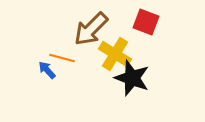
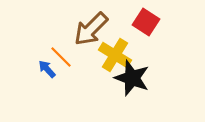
red square: rotated 12 degrees clockwise
yellow cross: moved 1 px down
orange line: moved 1 px left, 1 px up; rotated 30 degrees clockwise
blue arrow: moved 1 px up
